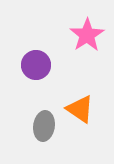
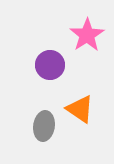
purple circle: moved 14 px right
